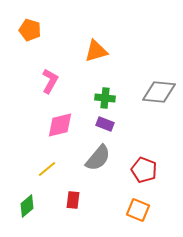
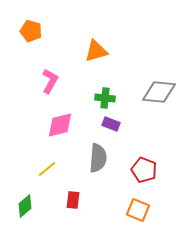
orange pentagon: moved 1 px right, 1 px down
purple rectangle: moved 6 px right
gray semicircle: rotated 36 degrees counterclockwise
green diamond: moved 2 px left
